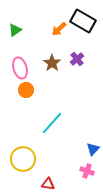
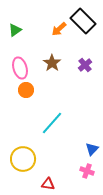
black rectangle: rotated 15 degrees clockwise
purple cross: moved 8 px right, 6 px down
blue triangle: moved 1 px left
